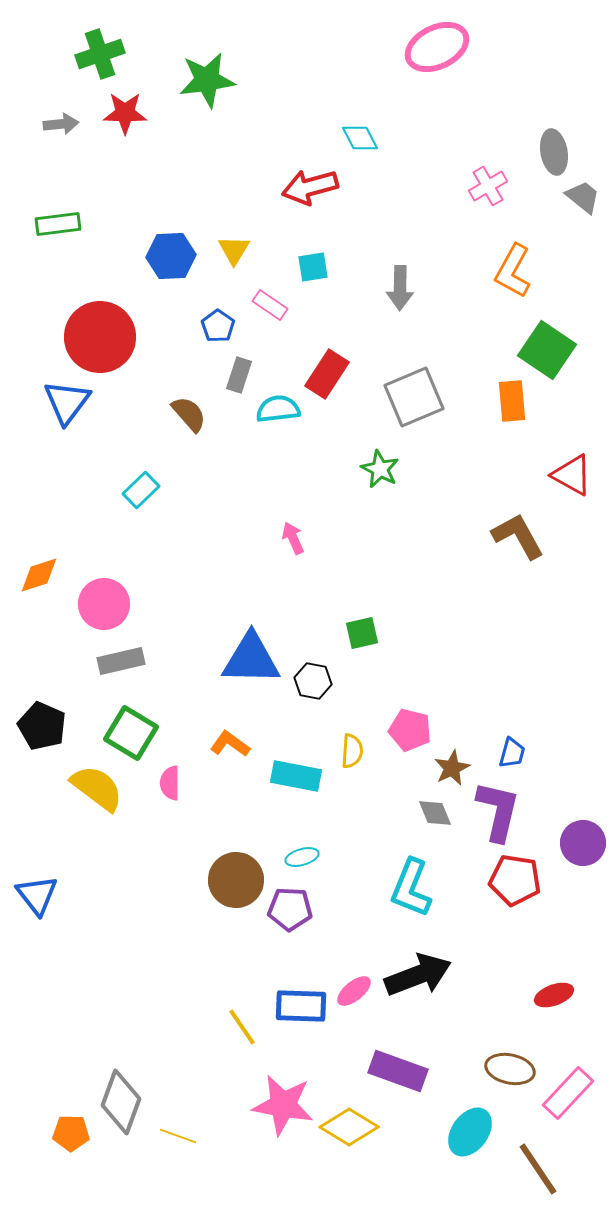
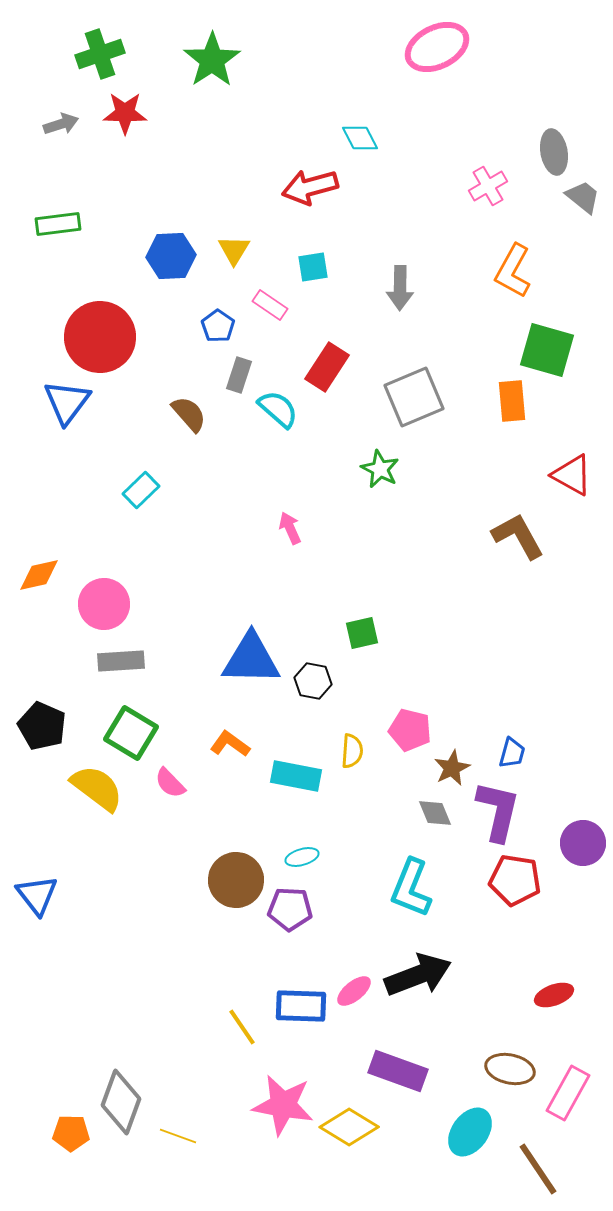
green star at (207, 80): moved 5 px right, 20 px up; rotated 26 degrees counterclockwise
gray arrow at (61, 124): rotated 12 degrees counterclockwise
green square at (547, 350): rotated 18 degrees counterclockwise
red rectangle at (327, 374): moved 7 px up
cyan semicircle at (278, 409): rotated 48 degrees clockwise
pink arrow at (293, 538): moved 3 px left, 10 px up
orange diamond at (39, 575): rotated 6 degrees clockwise
gray rectangle at (121, 661): rotated 9 degrees clockwise
pink semicircle at (170, 783): rotated 44 degrees counterclockwise
pink rectangle at (568, 1093): rotated 14 degrees counterclockwise
